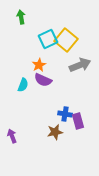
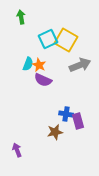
yellow square: rotated 10 degrees counterclockwise
orange star: rotated 16 degrees counterclockwise
cyan semicircle: moved 5 px right, 21 px up
blue cross: moved 1 px right
purple arrow: moved 5 px right, 14 px down
